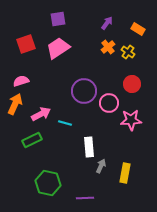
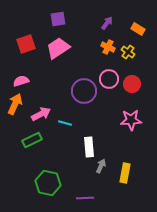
orange cross: rotated 24 degrees counterclockwise
pink circle: moved 24 px up
